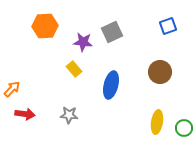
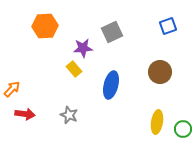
purple star: moved 6 px down; rotated 12 degrees counterclockwise
gray star: rotated 18 degrees clockwise
green circle: moved 1 px left, 1 px down
